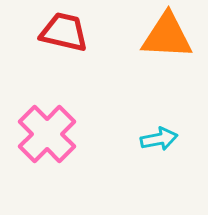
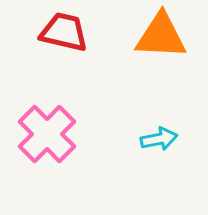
orange triangle: moved 6 px left
